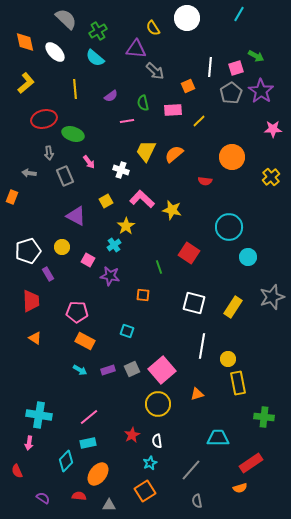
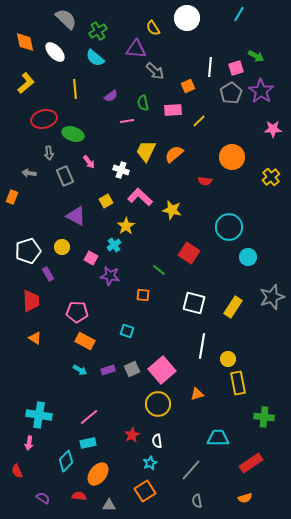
pink L-shape at (142, 199): moved 2 px left, 2 px up
pink square at (88, 260): moved 3 px right, 2 px up
green line at (159, 267): moved 3 px down; rotated 32 degrees counterclockwise
orange semicircle at (240, 488): moved 5 px right, 10 px down
